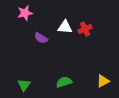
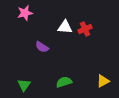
purple semicircle: moved 1 px right, 9 px down
